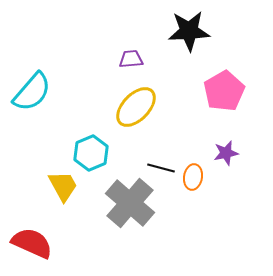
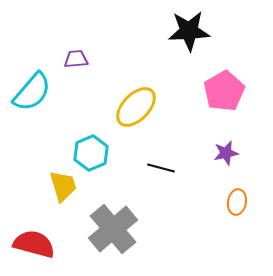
purple trapezoid: moved 55 px left
orange ellipse: moved 44 px right, 25 px down
yellow trapezoid: rotated 12 degrees clockwise
gray cross: moved 17 px left, 26 px down; rotated 9 degrees clockwise
red semicircle: moved 2 px right, 1 px down; rotated 9 degrees counterclockwise
